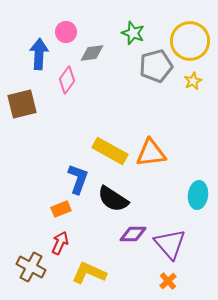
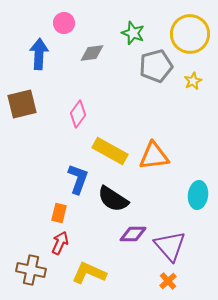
pink circle: moved 2 px left, 9 px up
yellow circle: moved 7 px up
pink diamond: moved 11 px right, 34 px down
orange triangle: moved 3 px right, 3 px down
orange rectangle: moved 2 px left, 4 px down; rotated 54 degrees counterclockwise
purple triangle: moved 2 px down
brown cross: moved 3 px down; rotated 16 degrees counterclockwise
